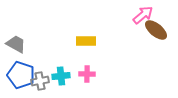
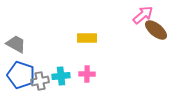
yellow rectangle: moved 1 px right, 3 px up
